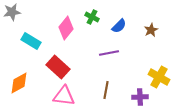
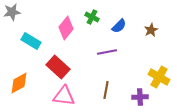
purple line: moved 2 px left, 1 px up
